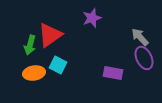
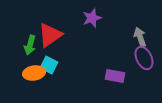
gray arrow: rotated 24 degrees clockwise
cyan square: moved 9 px left
purple rectangle: moved 2 px right, 3 px down
